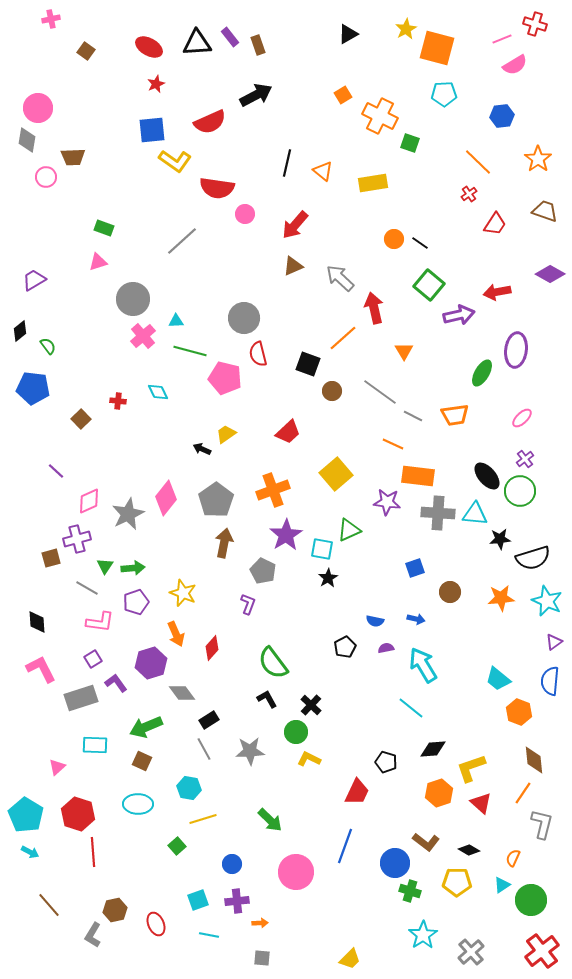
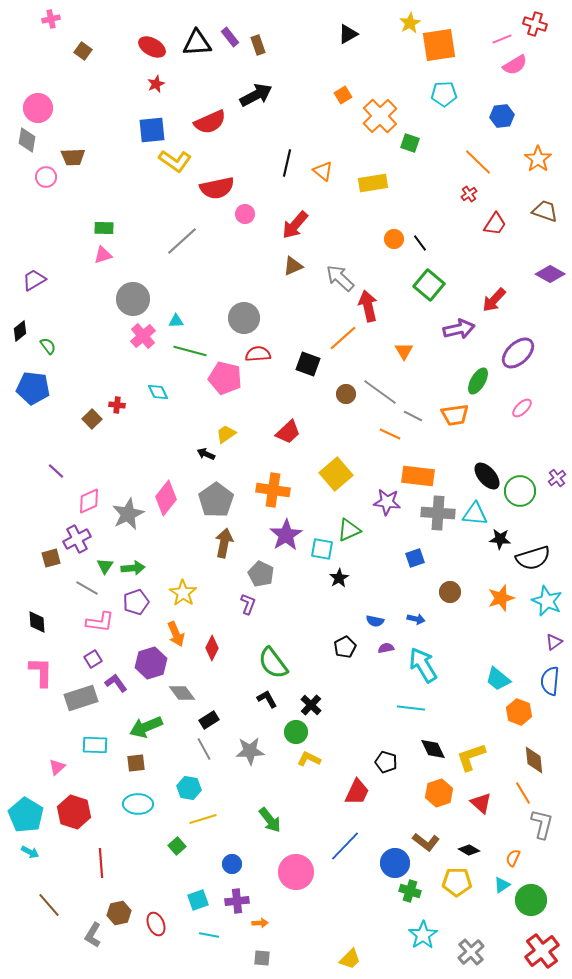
yellow star at (406, 29): moved 4 px right, 6 px up
red ellipse at (149, 47): moved 3 px right
orange square at (437, 48): moved 2 px right, 3 px up; rotated 24 degrees counterclockwise
brown square at (86, 51): moved 3 px left
orange cross at (380, 116): rotated 20 degrees clockwise
red semicircle at (217, 188): rotated 20 degrees counterclockwise
green rectangle at (104, 228): rotated 18 degrees counterclockwise
black line at (420, 243): rotated 18 degrees clockwise
pink triangle at (98, 262): moved 5 px right, 7 px up
red arrow at (497, 292): moved 3 px left, 8 px down; rotated 36 degrees counterclockwise
red arrow at (374, 308): moved 6 px left, 2 px up
purple arrow at (459, 315): moved 14 px down
purple ellipse at (516, 350): moved 2 px right, 3 px down; rotated 40 degrees clockwise
red semicircle at (258, 354): rotated 100 degrees clockwise
green ellipse at (482, 373): moved 4 px left, 8 px down
brown circle at (332, 391): moved 14 px right, 3 px down
red cross at (118, 401): moved 1 px left, 4 px down
pink ellipse at (522, 418): moved 10 px up
brown square at (81, 419): moved 11 px right
orange line at (393, 444): moved 3 px left, 10 px up
black arrow at (202, 449): moved 4 px right, 5 px down
purple cross at (525, 459): moved 32 px right, 19 px down
orange cross at (273, 490): rotated 28 degrees clockwise
purple cross at (77, 539): rotated 12 degrees counterclockwise
black star at (500, 539): rotated 10 degrees clockwise
blue square at (415, 568): moved 10 px up
gray pentagon at (263, 571): moved 2 px left, 3 px down
black star at (328, 578): moved 11 px right
yellow star at (183, 593): rotated 12 degrees clockwise
orange star at (501, 598): rotated 12 degrees counterclockwise
red diamond at (212, 648): rotated 15 degrees counterclockwise
pink L-shape at (41, 669): moved 3 px down; rotated 28 degrees clockwise
cyan line at (411, 708): rotated 32 degrees counterclockwise
black diamond at (433, 749): rotated 68 degrees clockwise
brown square at (142, 761): moved 6 px left, 2 px down; rotated 30 degrees counterclockwise
yellow L-shape at (471, 768): moved 11 px up
orange line at (523, 793): rotated 65 degrees counterclockwise
red hexagon at (78, 814): moved 4 px left, 2 px up
green arrow at (270, 820): rotated 8 degrees clockwise
blue line at (345, 846): rotated 24 degrees clockwise
red line at (93, 852): moved 8 px right, 11 px down
brown hexagon at (115, 910): moved 4 px right, 3 px down
